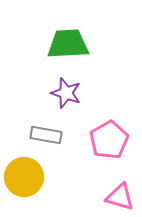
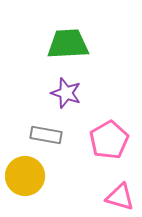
yellow circle: moved 1 px right, 1 px up
